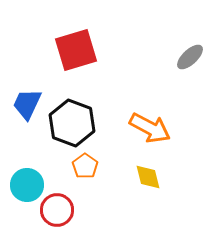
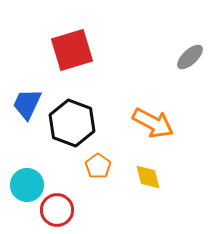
red square: moved 4 px left
orange arrow: moved 3 px right, 5 px up
orange pentagon: moved 13 px right
